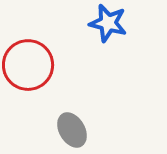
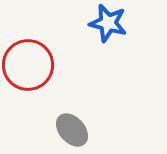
gray ellipse: rotated 12 degrees counterclockwise
